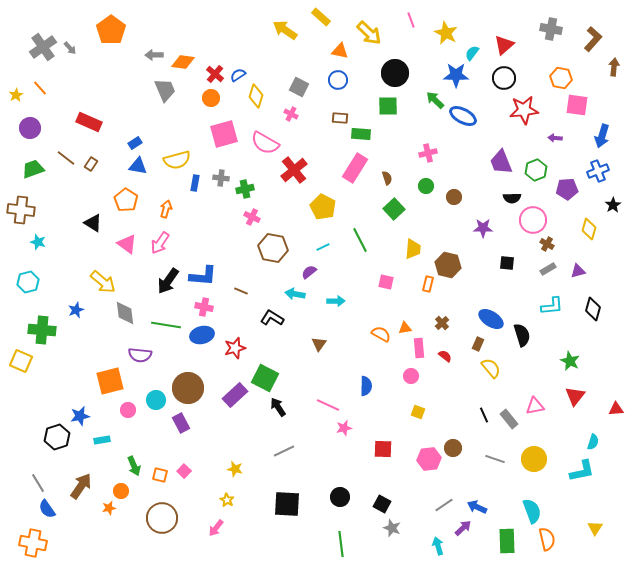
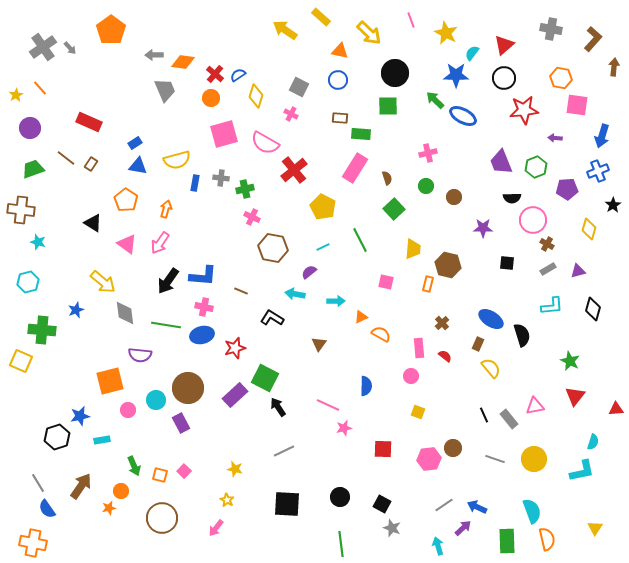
green hexagon at (536, 170): moved 3 px up
orange triangle at (405, 328): moved 44 px left, 11 px up; rotated 16 degrees counterclockwise
